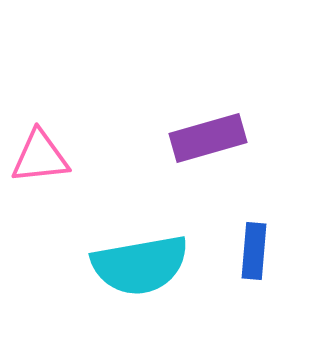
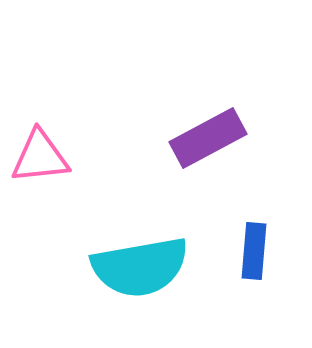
purple rectangle: rotated 12 degrees counterclockwise
cyan semicircle: moved 2 px down
